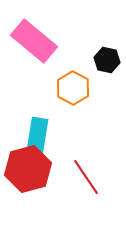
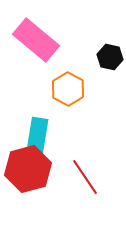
pink rectangle: moved 2 px right, 1 px up
black hexagon: moved 3 px right, 3 px up
orange hexagon: moved 5 px left, 1 px down
red line: moved 1 px left
